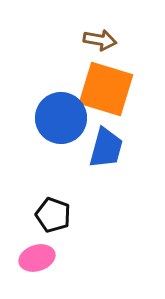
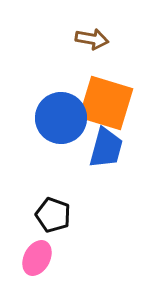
brown arrow: moved 8 px left, 1 px up
orange square: moved 14 px down
pink ellipse: rotated 44 degrees counterclockwise
